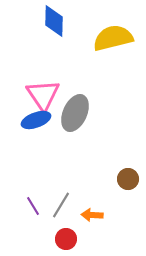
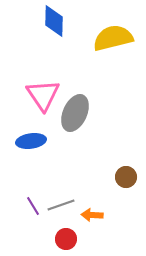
blue ellipse: moved 5 px left, 21 px down; rotated 12 degrees clockwise
brown circle: moved 2 px left, 2 px up
gray line: rotated 40 degrees clockwise
